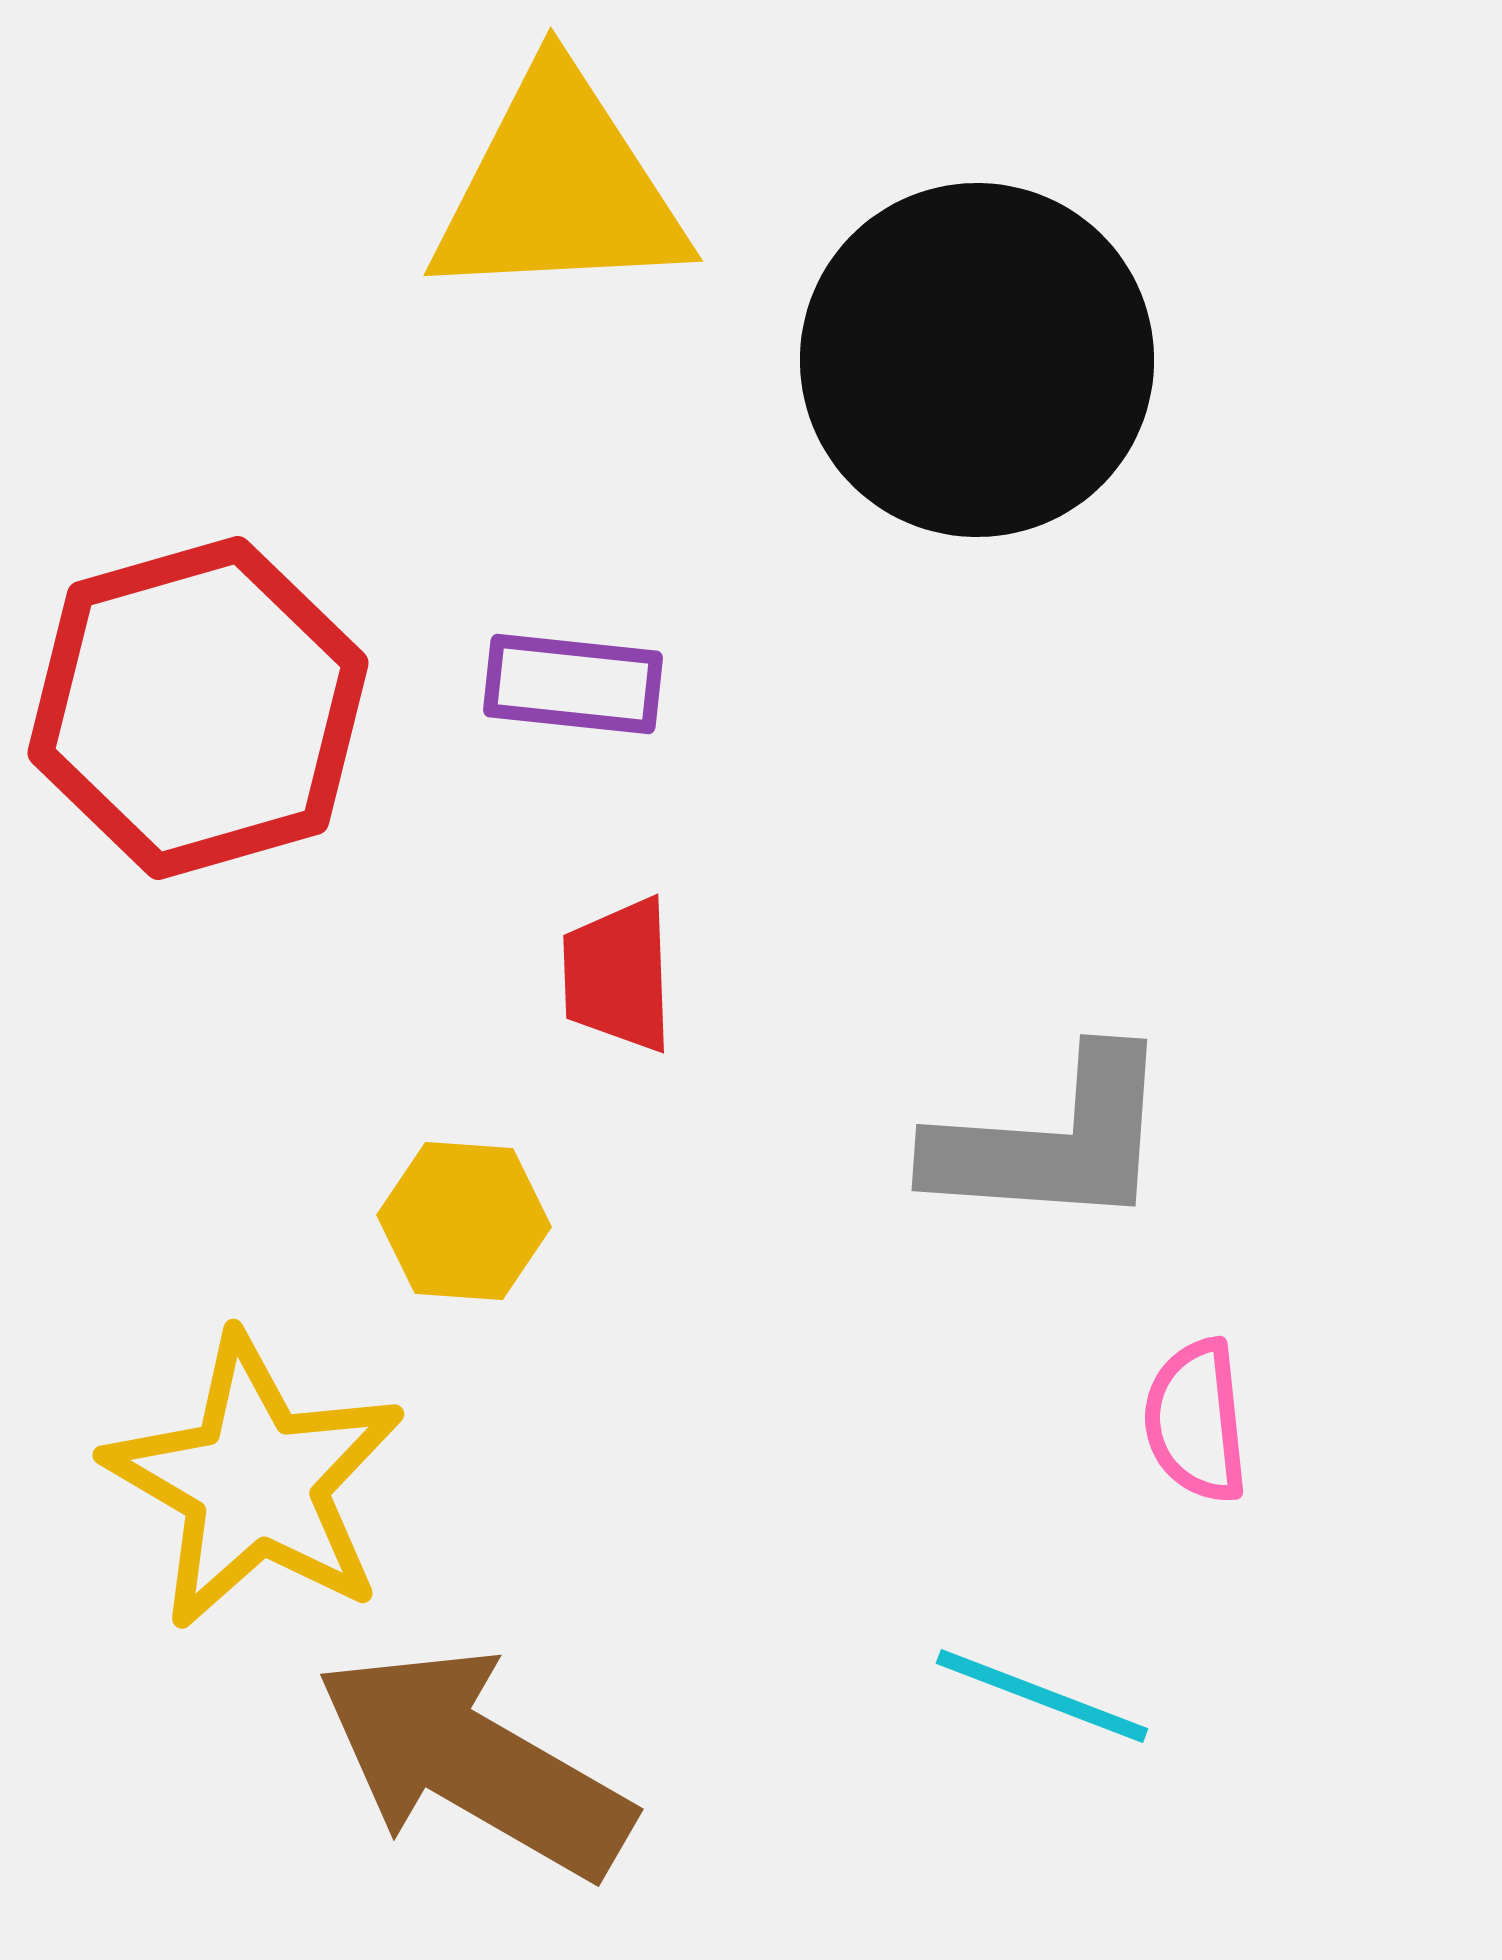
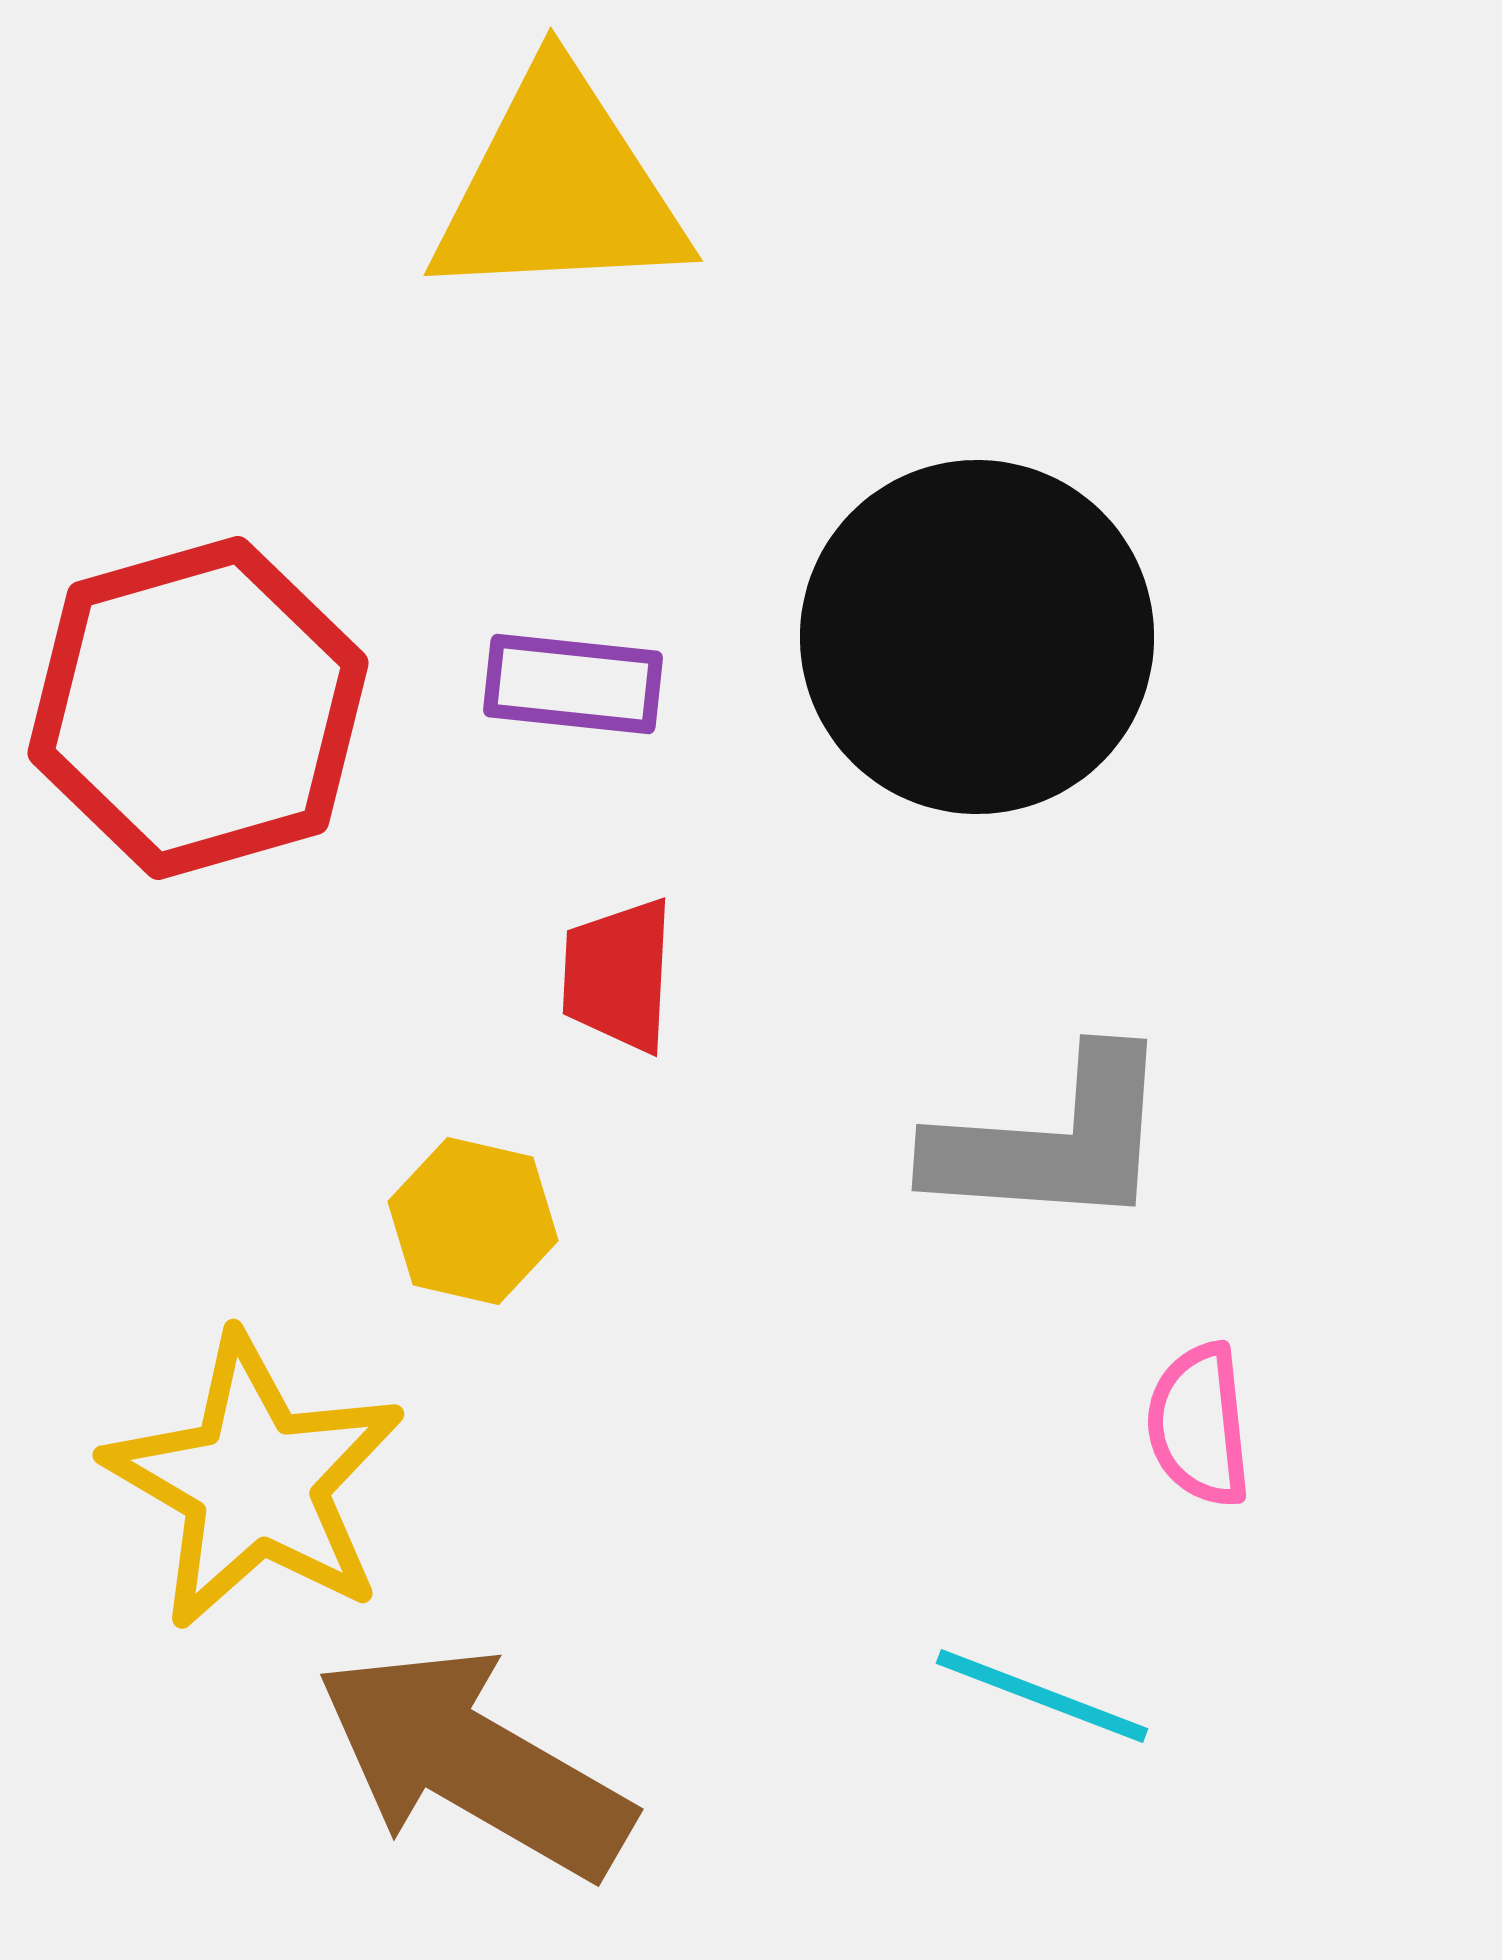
black circle: moved 277 px down
red trapezoid: rotated 5 degrees clockwise
yellow hexagon: moved 9 px right; rotated 9 degrees clockwise
pink semicircle: moved 3 px right, 4 px down
